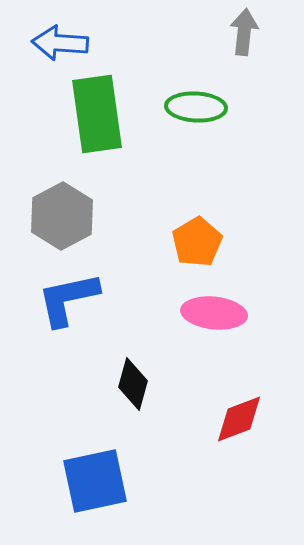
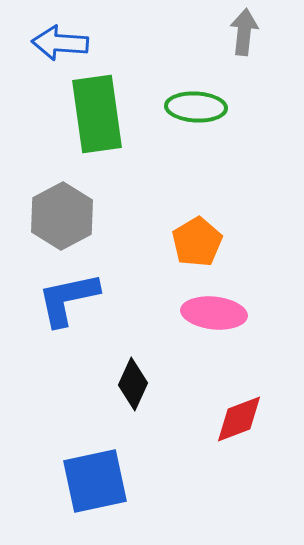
black diamond: rotated 9 degrees clockwise
